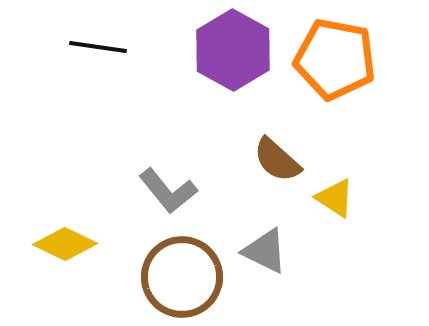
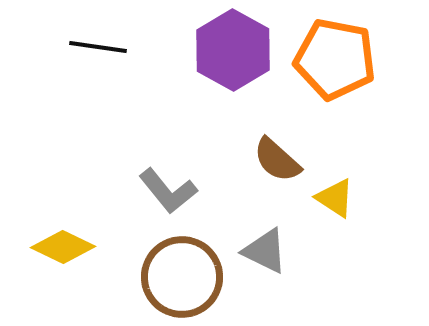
yellow diamond: moved 2 px left, 3 px down
